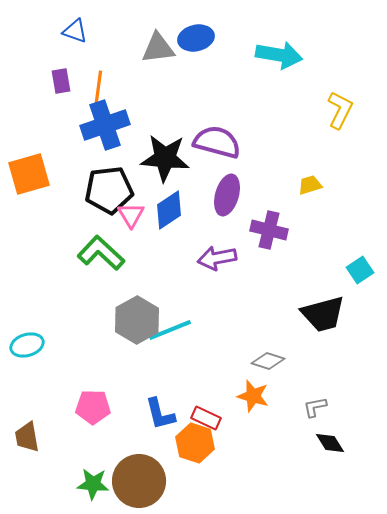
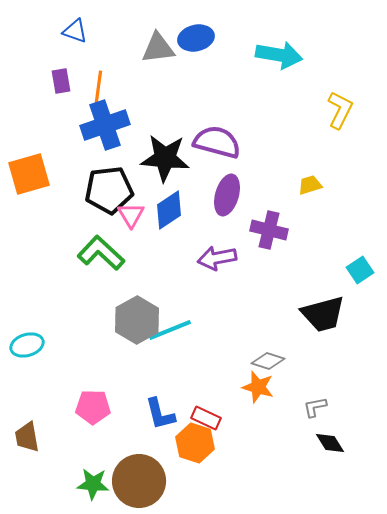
orange star: moved 5 px right, 9 px up
